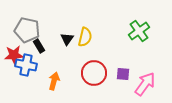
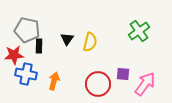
yellow semicircle: moved 5 px right, 5 px down
black rectangle: rotated 32 degrees clockwise
blue cross: moved 9 px down
red circle: moved 4 px right, 11 px down
